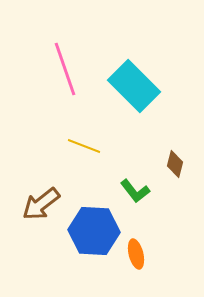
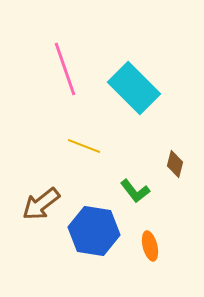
cyan rectangle: moved 2 px down
blue hexagon: rotated 6 degrees clockwise
orange ellipse: moved 14 px right, 8 px up
